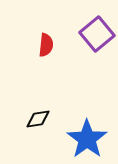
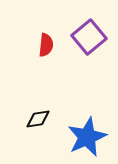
purple square: moved 8 px left, 3 px down
blue star: moved 2 px up; rotated 12 degrees clockwise
